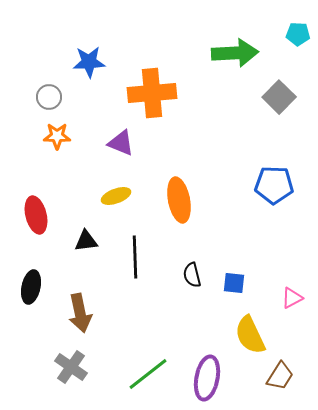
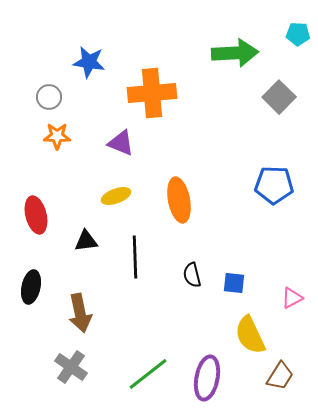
blue star: rotated 12 degrees clockwise
